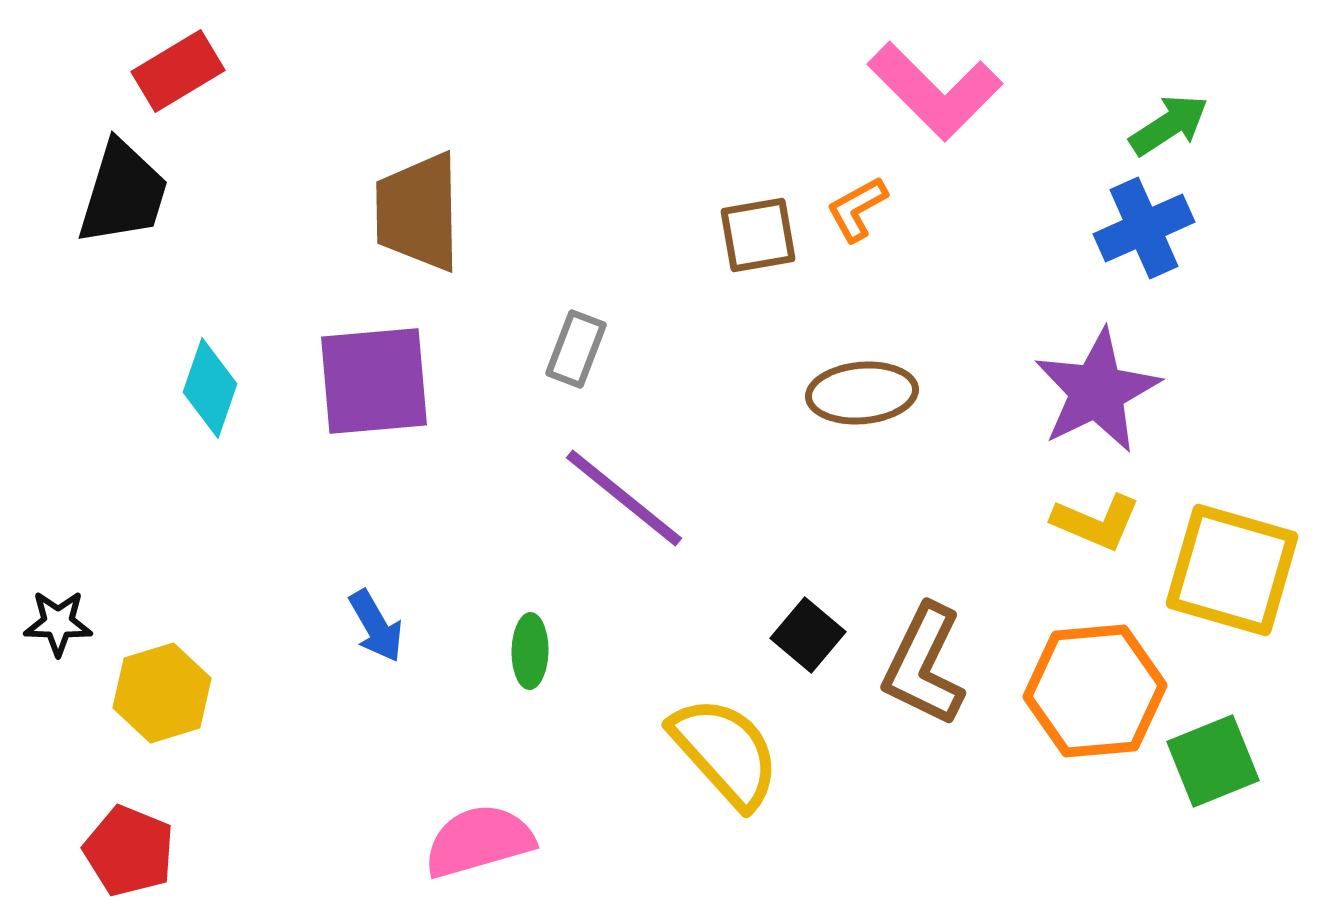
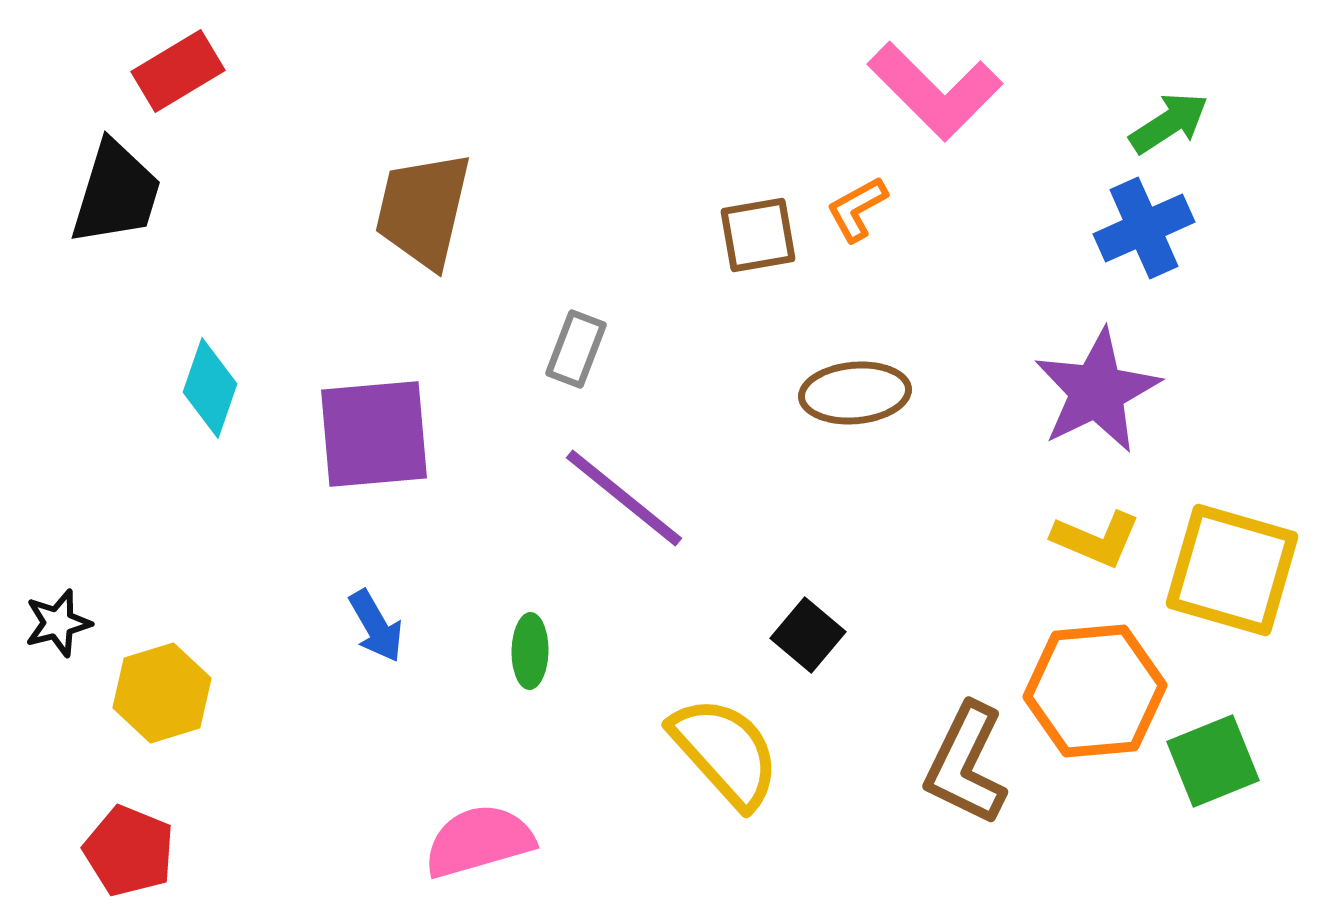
green arrow: moved 2 px up
black trapezoid: moved 7 px left
brown trapezoid: moved 5 px right, 2 px up; rotated 14 degrees clockwise
purple square: moved 53 px down
brown ellipse: moved 7 px left
yellow L-shape: moved 17 px down
black star: rotated 16 degrees counterclockwise
brown L-shape: moved 42 px right, 99 px down
